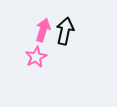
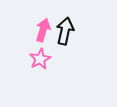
pink star: moved 4 px right, 2 px down
